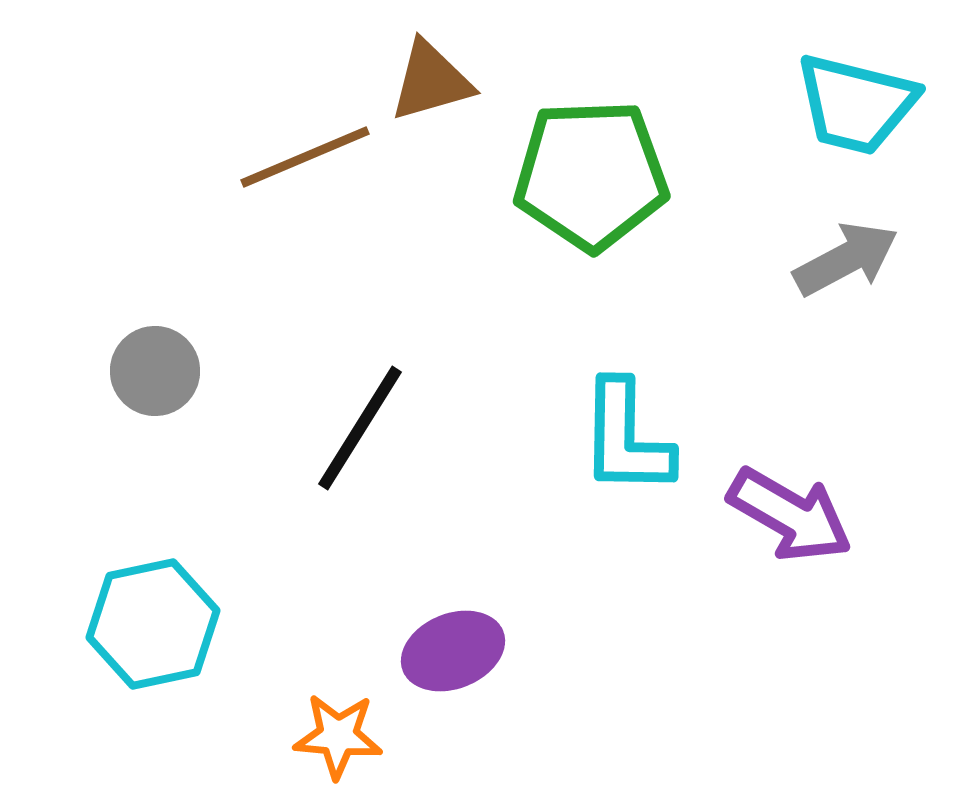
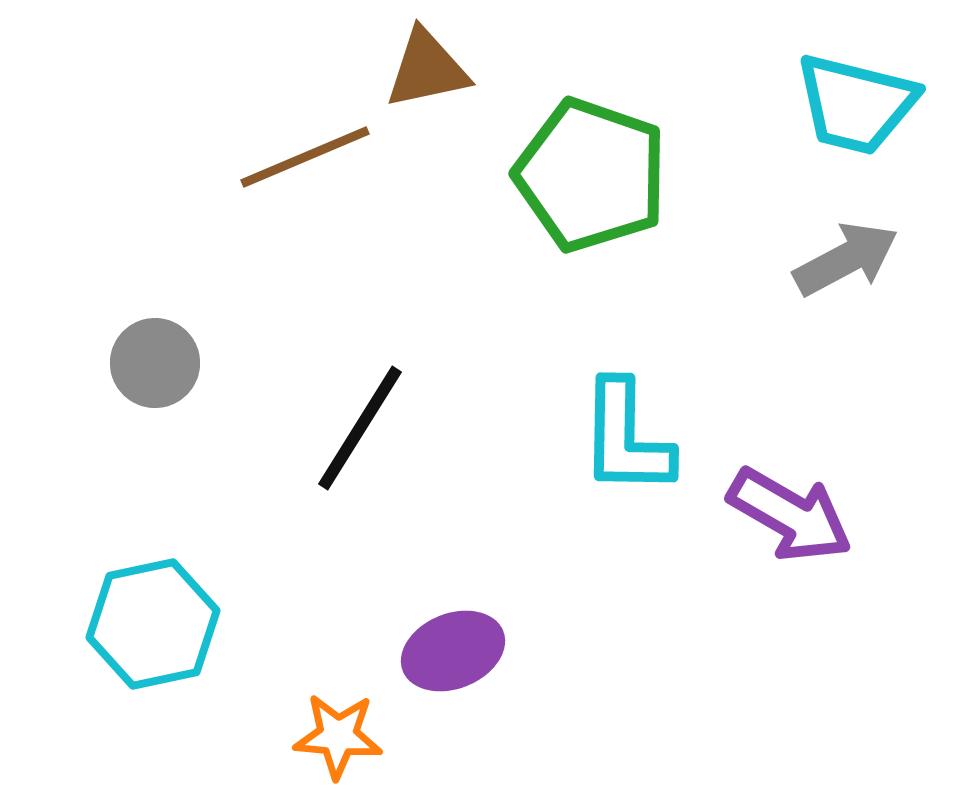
brown triangle: moved 4 px left, 12 px up; rotated 4 degrees clockwise
green pentagon: rotated 21 degrees clockwise
gray circle: moved 8 px up
